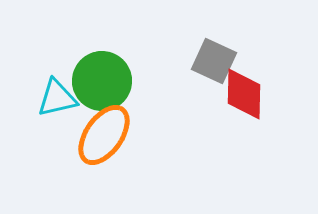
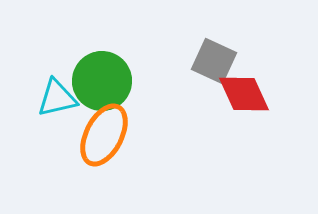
red diamond: rotated 26 degrees counterclockwise
orange ellipse: rotated 8 degrees counterclockwise
